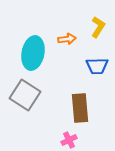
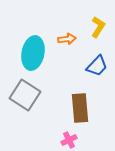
blue trapezoid: rotated 45 degrees counterclockwise
